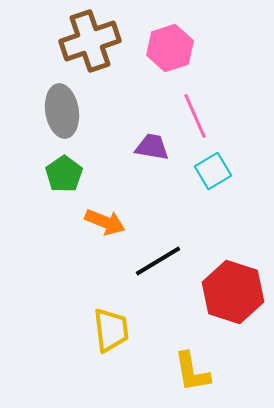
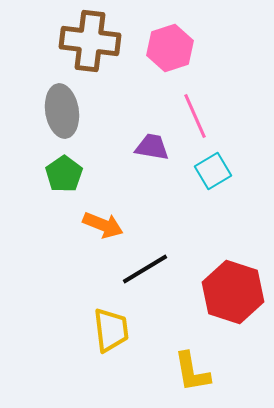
brown cross: rotated 26 degrees clockwise
orange arrow: moved 2 px left, 3 px down
black line: moved 13 px left, 8 px down
